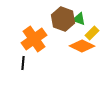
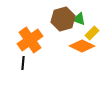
brown hexagon: rotated 25 degrees clockwise
orange cross: moved 4 px left, 1 px down
